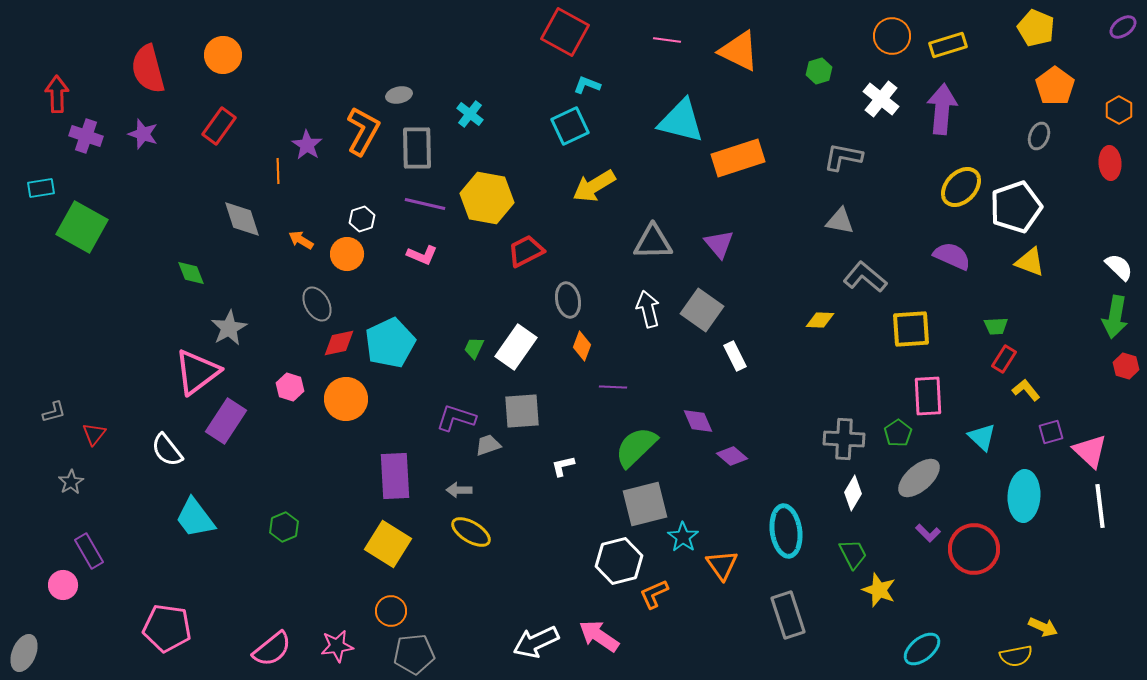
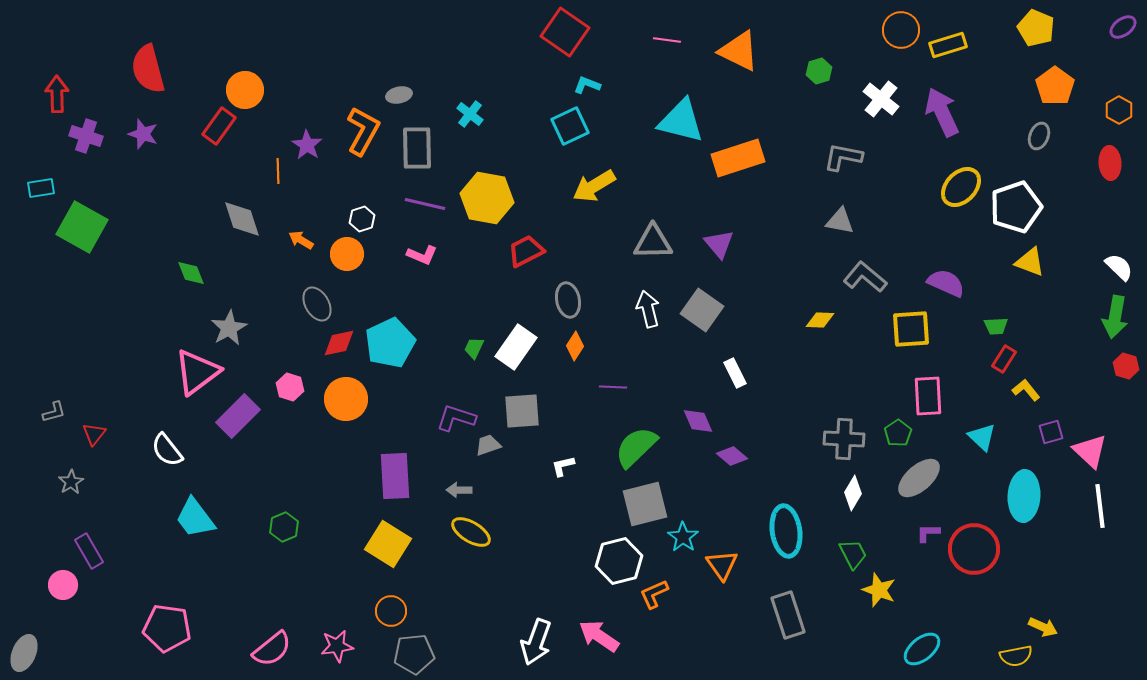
red square at (565, 32): rotated 6 degrees clockwise
orange circle at (892, 36): moved 9 px right, 6 px up
orange circle at (223, 55): moved 22 px right, 35 px down
purple arrow at (942, 109): moved 3 px down; rotated 30 degrees counterclockwise
purple semicircle at (952, 256): moved 6 px left, 27 px down
orange diamond at (582, 346): moved 7 px left; rotated 12 degrees clockwise
white rectangle at (735, 356): moved 17 px down
purple rectangle at (226, 421): moved 12 px right, 5 px up; rotated 12 degrees clockwise
purple L-shape at (928, 533): rotated 135 degrees clockwise
white arrow at (536, 642): rotated 45 degrees counterclockwise
